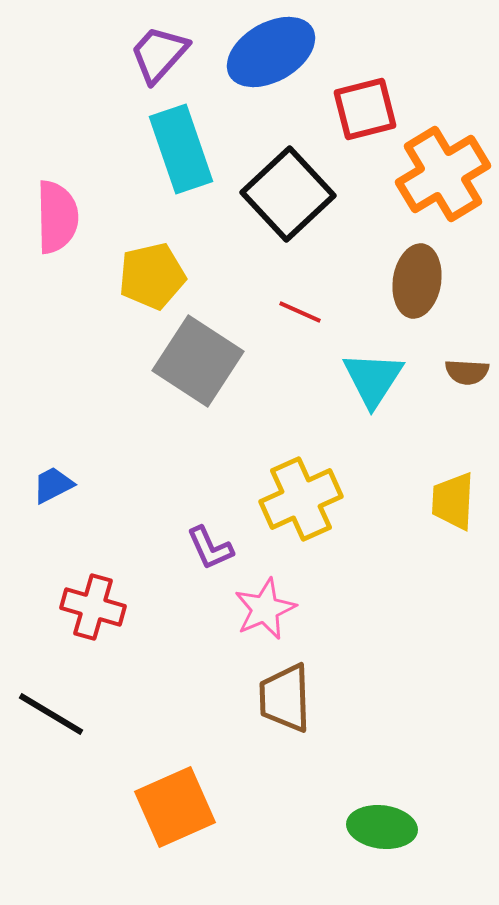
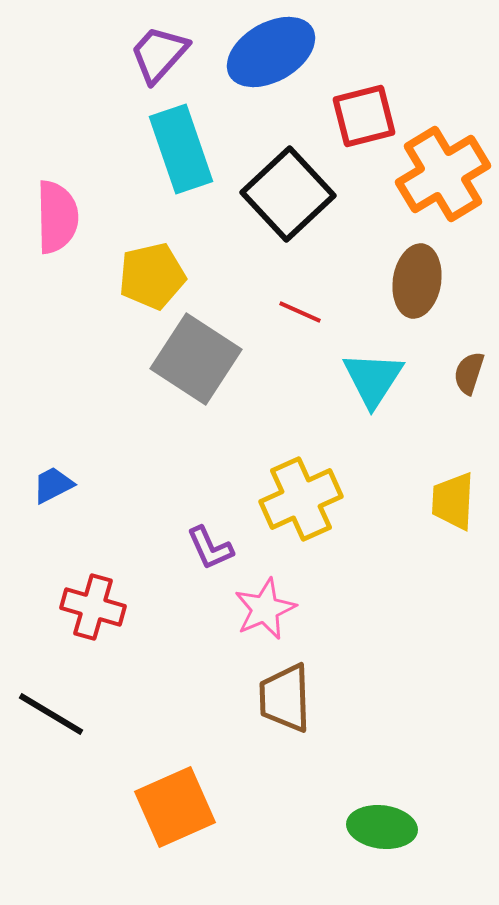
red square: moved 1 px left, 7 px down
gray square: moved 2 px left, 2 px up
brown semicircle: moved 2 px right, 1 px down; rotated 105 degrees clockwise
